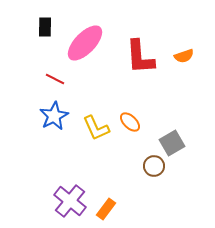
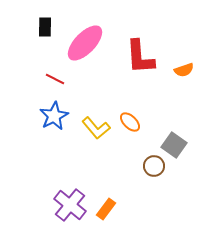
orange semicircle: moved 14 px down
yellow L-shape: rotated 16 degrees counterclockwise
gray square: moved 2 px right, 2 px down; rotated 25 degrees counterclockwise
purple cross: moved 4 px down
